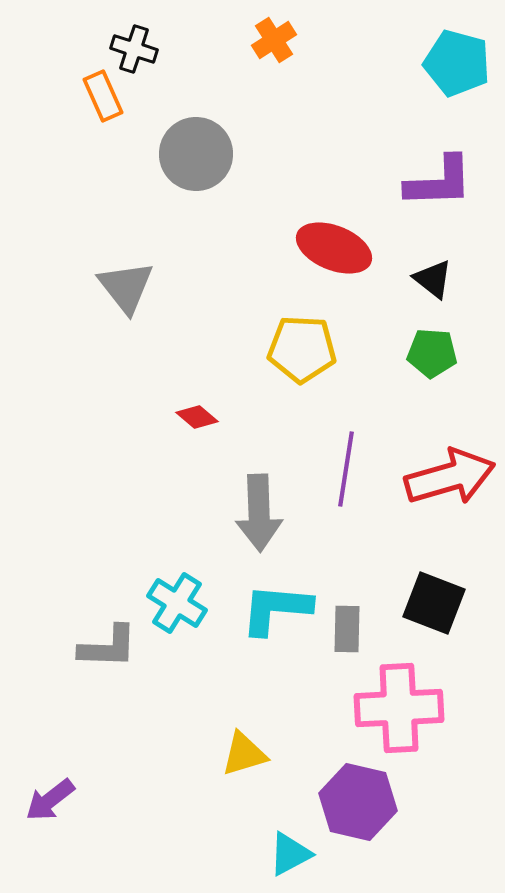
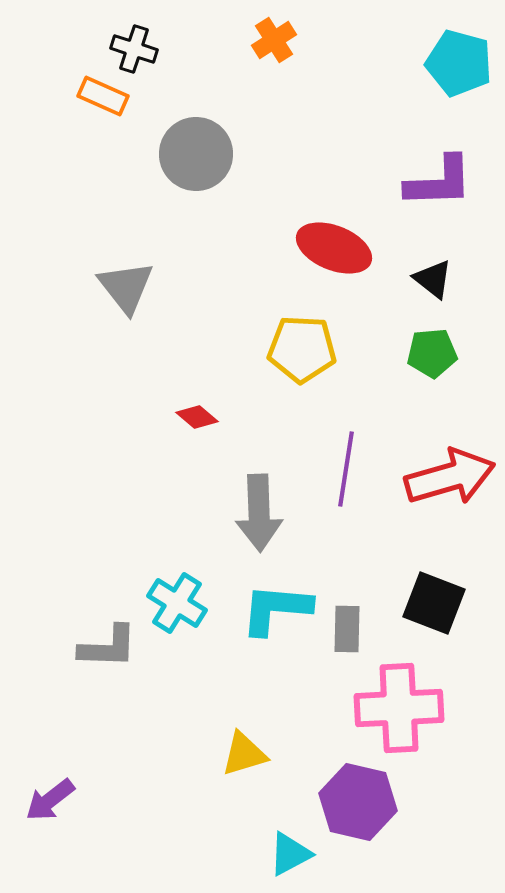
cyan pentagon: moved 2 px right
orange rectangle: rotated 42 degrees counterclockwise
green pentagon: rotated 9 degrees counterclockwise
